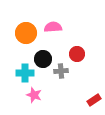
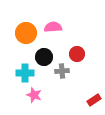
black circle: moved 1 px right, 2 px up
gray cross: moved 1 px right
